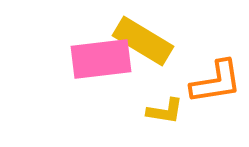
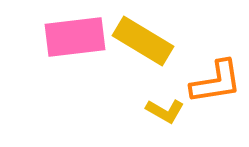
pink rectangle: moved 26 px left, 22 px up
yellow L-shape: rotated 21 degrees clockwise
